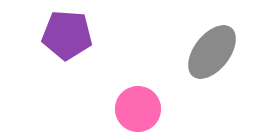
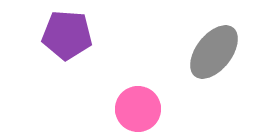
gray ellipse: moved 2 px right
